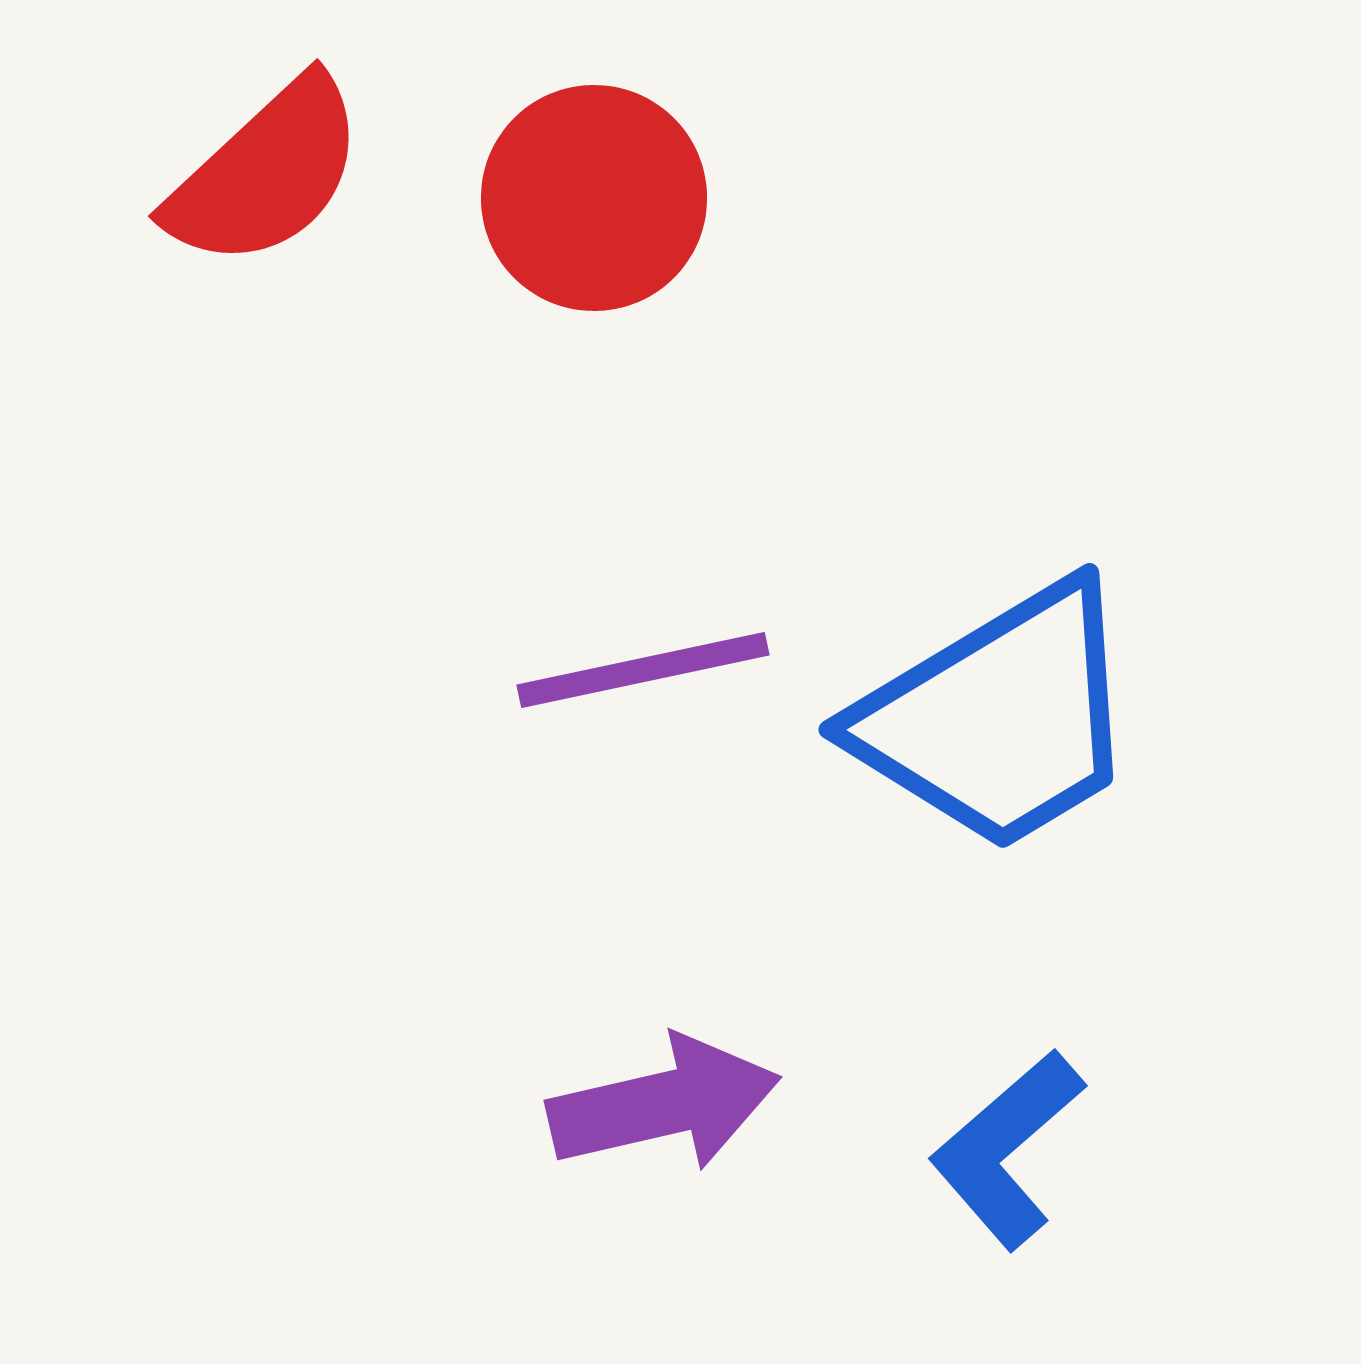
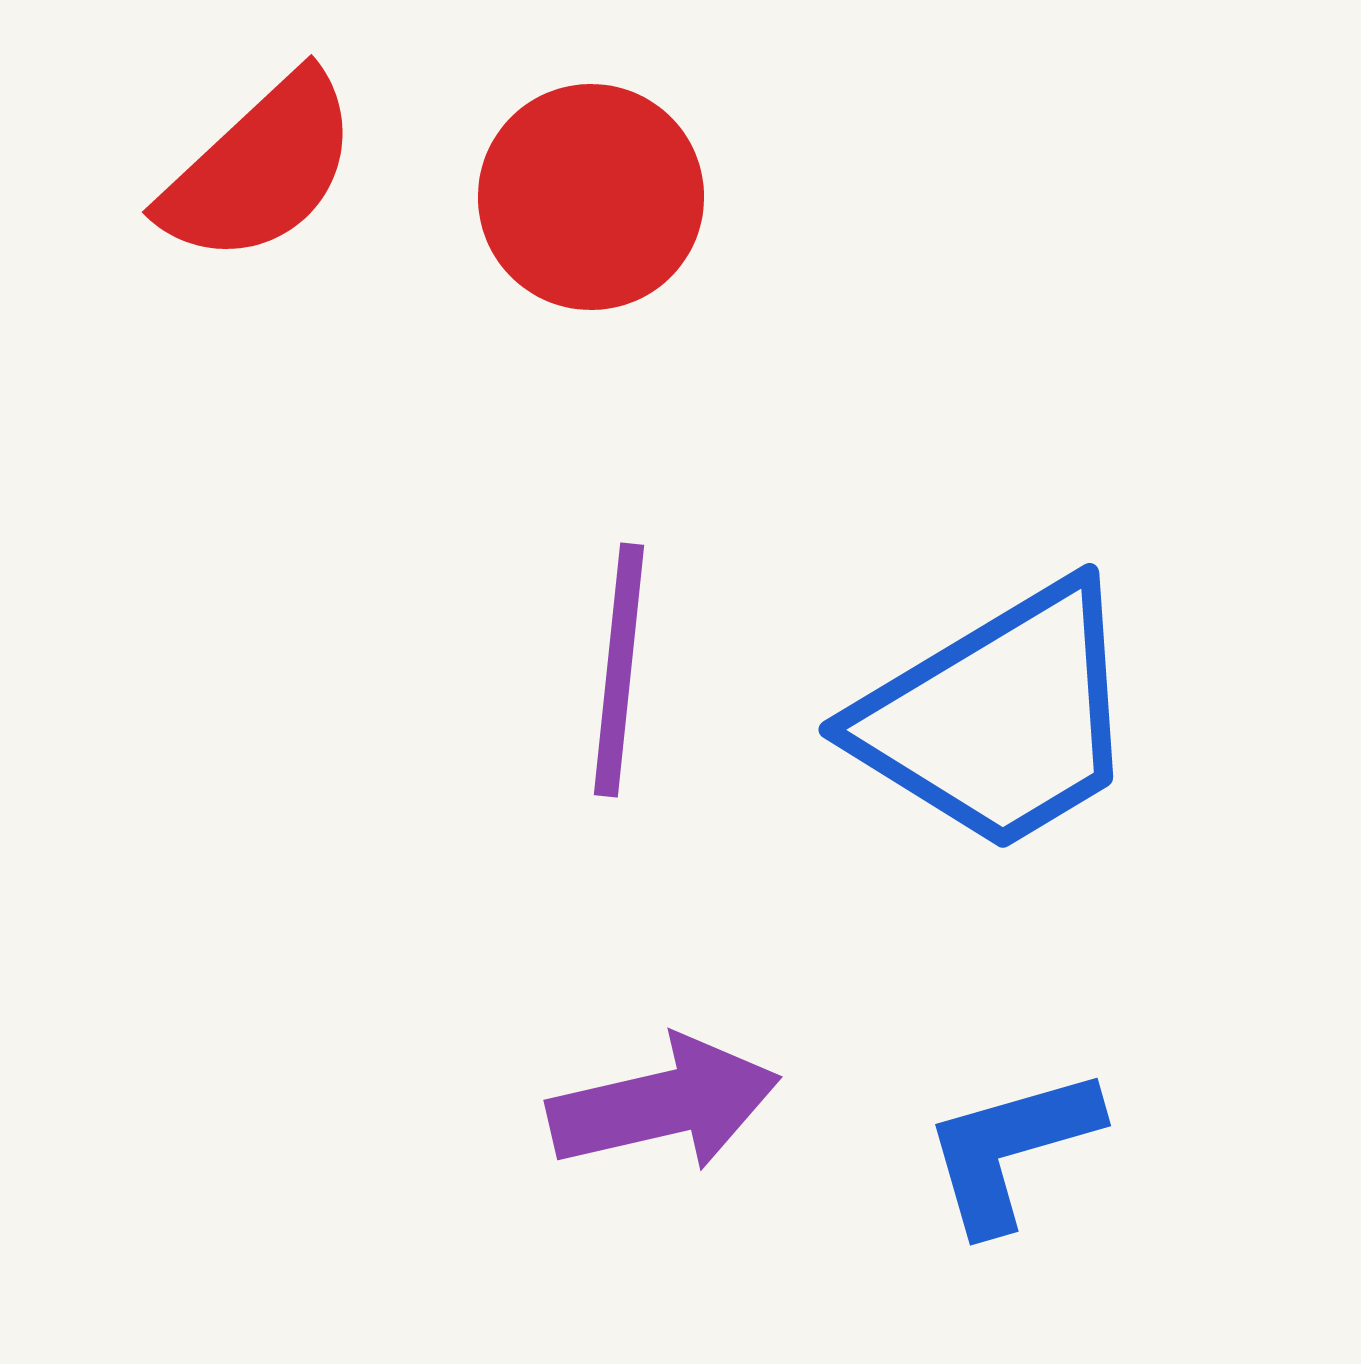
red semicircle: moved 6 px left, 4 px up
red circle: moved 3 px left, 1 px up
purple line: moved 24 px left; rotated 72 degrees counterclockwise
blue L-shape: moved 4 px right; rotated 25 degrees clockwise
